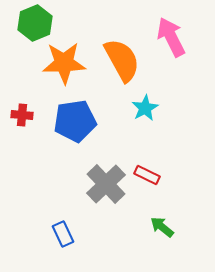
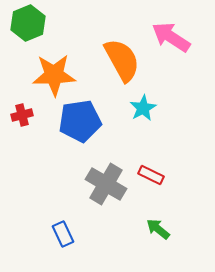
green hexagon: moved 7 px left
pink arrow: rotated 30 degrees counterclockwise
orange star: moved 10 px left, 12 px down
cyan star: moved 2 px left
red cross: rotated 20 degrees counterclockwise
blue pentagon: moved 5 px right
red rectangle: moved 4 px right
gray cross: rotated 15 degrees counterclockwise
green arrow: moved 4 px left, 2 px down
